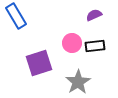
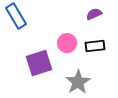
purple semicircle: moved 1 px up
pink circle: moved 5 px left
